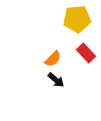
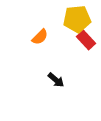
red rectangle: moved 13 px up
orange semicircle: moved 13 px left, 22 px up
